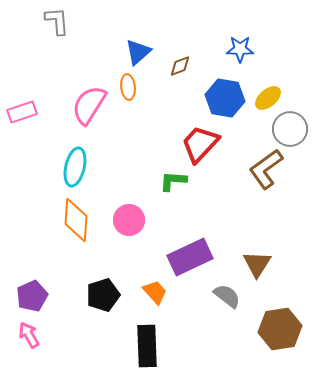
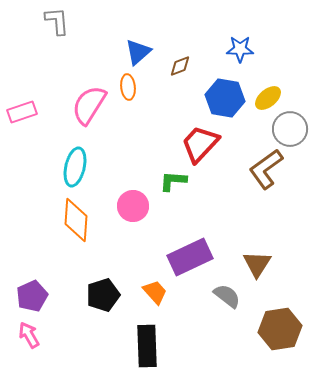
pink circle: moved 4 px right, 14 px up
